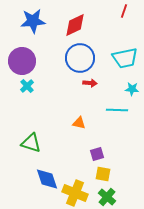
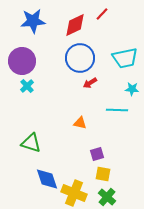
red line: moved 22 px left, 3 px down; rotated 24 degrees clockwise
red arrow: rotated 144 degrees clockwise
orange triangle: moved 1 px right
yellow cross: moved 1 px left
